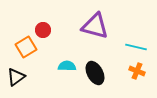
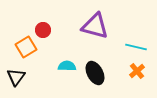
orange cross: rotated 28 degrees clockwise
black triangle: rotated 18 degrees counterclockwise
